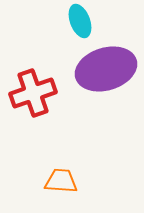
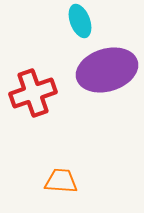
purple ellipse: moved 1 px right, 1 px down
